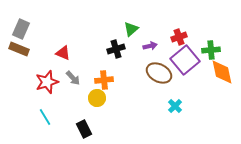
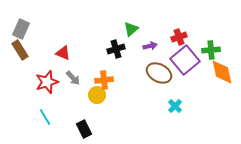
brown rectangle: moved 1 px right, 1 px down; rotated 36 degrees clockwise
yellow circle: moved 3 px up
